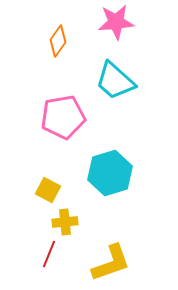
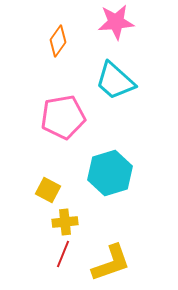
red line: moved 14 px right
